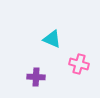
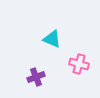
purple cross: rotated 24 degrees counterclockwise
